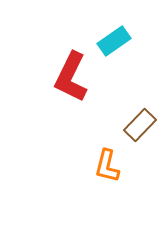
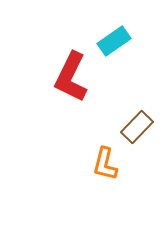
brown rectangle: moved 3 px left, 2 px down
orange L-shape: moved 2 px left, 2 px up
